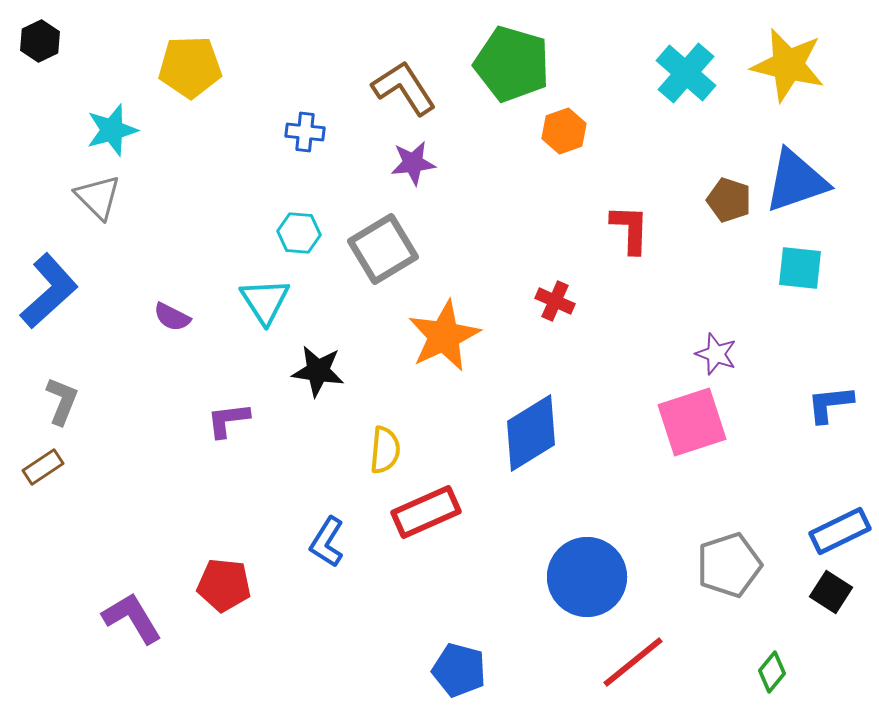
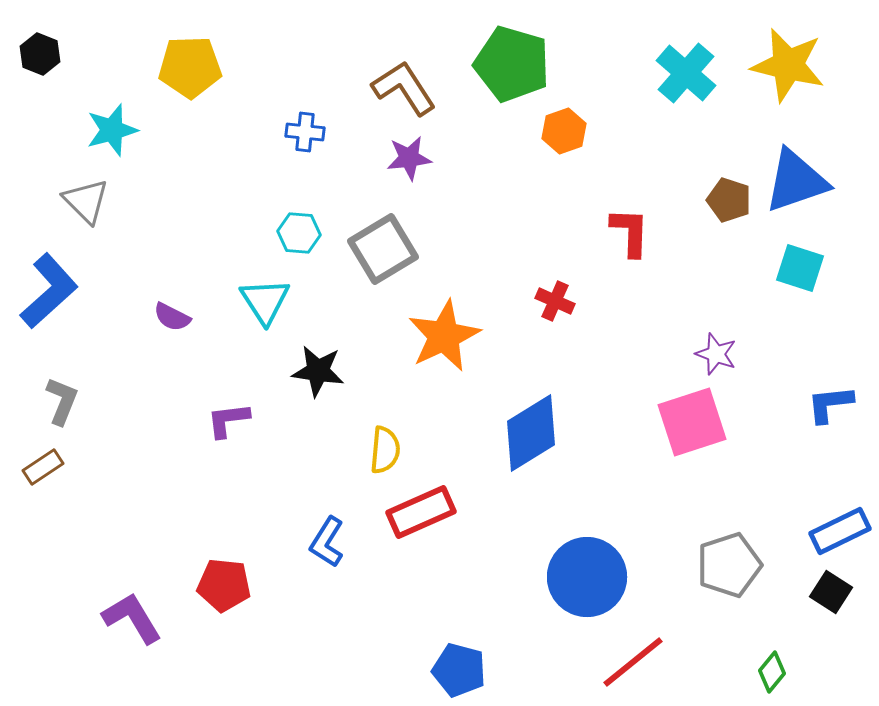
black hexagon at (40, 41): moved 13 px down; rotated 12 degrees counterclockwise
purple star at (413, 163): moved 4 px left, 5 px up
gray triangle at (98, 197): moved 12 px left, 4 px down
red L-shape at (630, 229): moved 3 px down
cyan square at (800, 268): rotated 12 degrees clockwise
red rectangle at (426, 512): moved 5 px left
